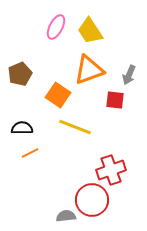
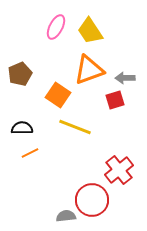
gray arrow: moved 4 px left, 3 px down; rotated 66 degrees clockwise
red square: rotated 24 degrees counterclockwise
red cross: moved 8 px right; rotated 20 degrees counterclockwise
